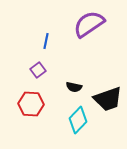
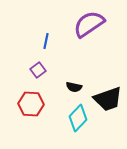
cyan diamond: moved 2 px up
